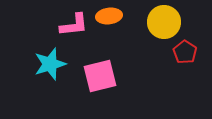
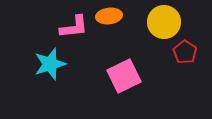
pink L-shape: moved 2 px down
pink square: moved 24 px right; rotated 12 degrees counterclockwise
